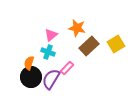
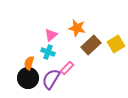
brown rectangle: moved 2 px right, 1 px up
black circle: moved 3 px left, 1 px down
